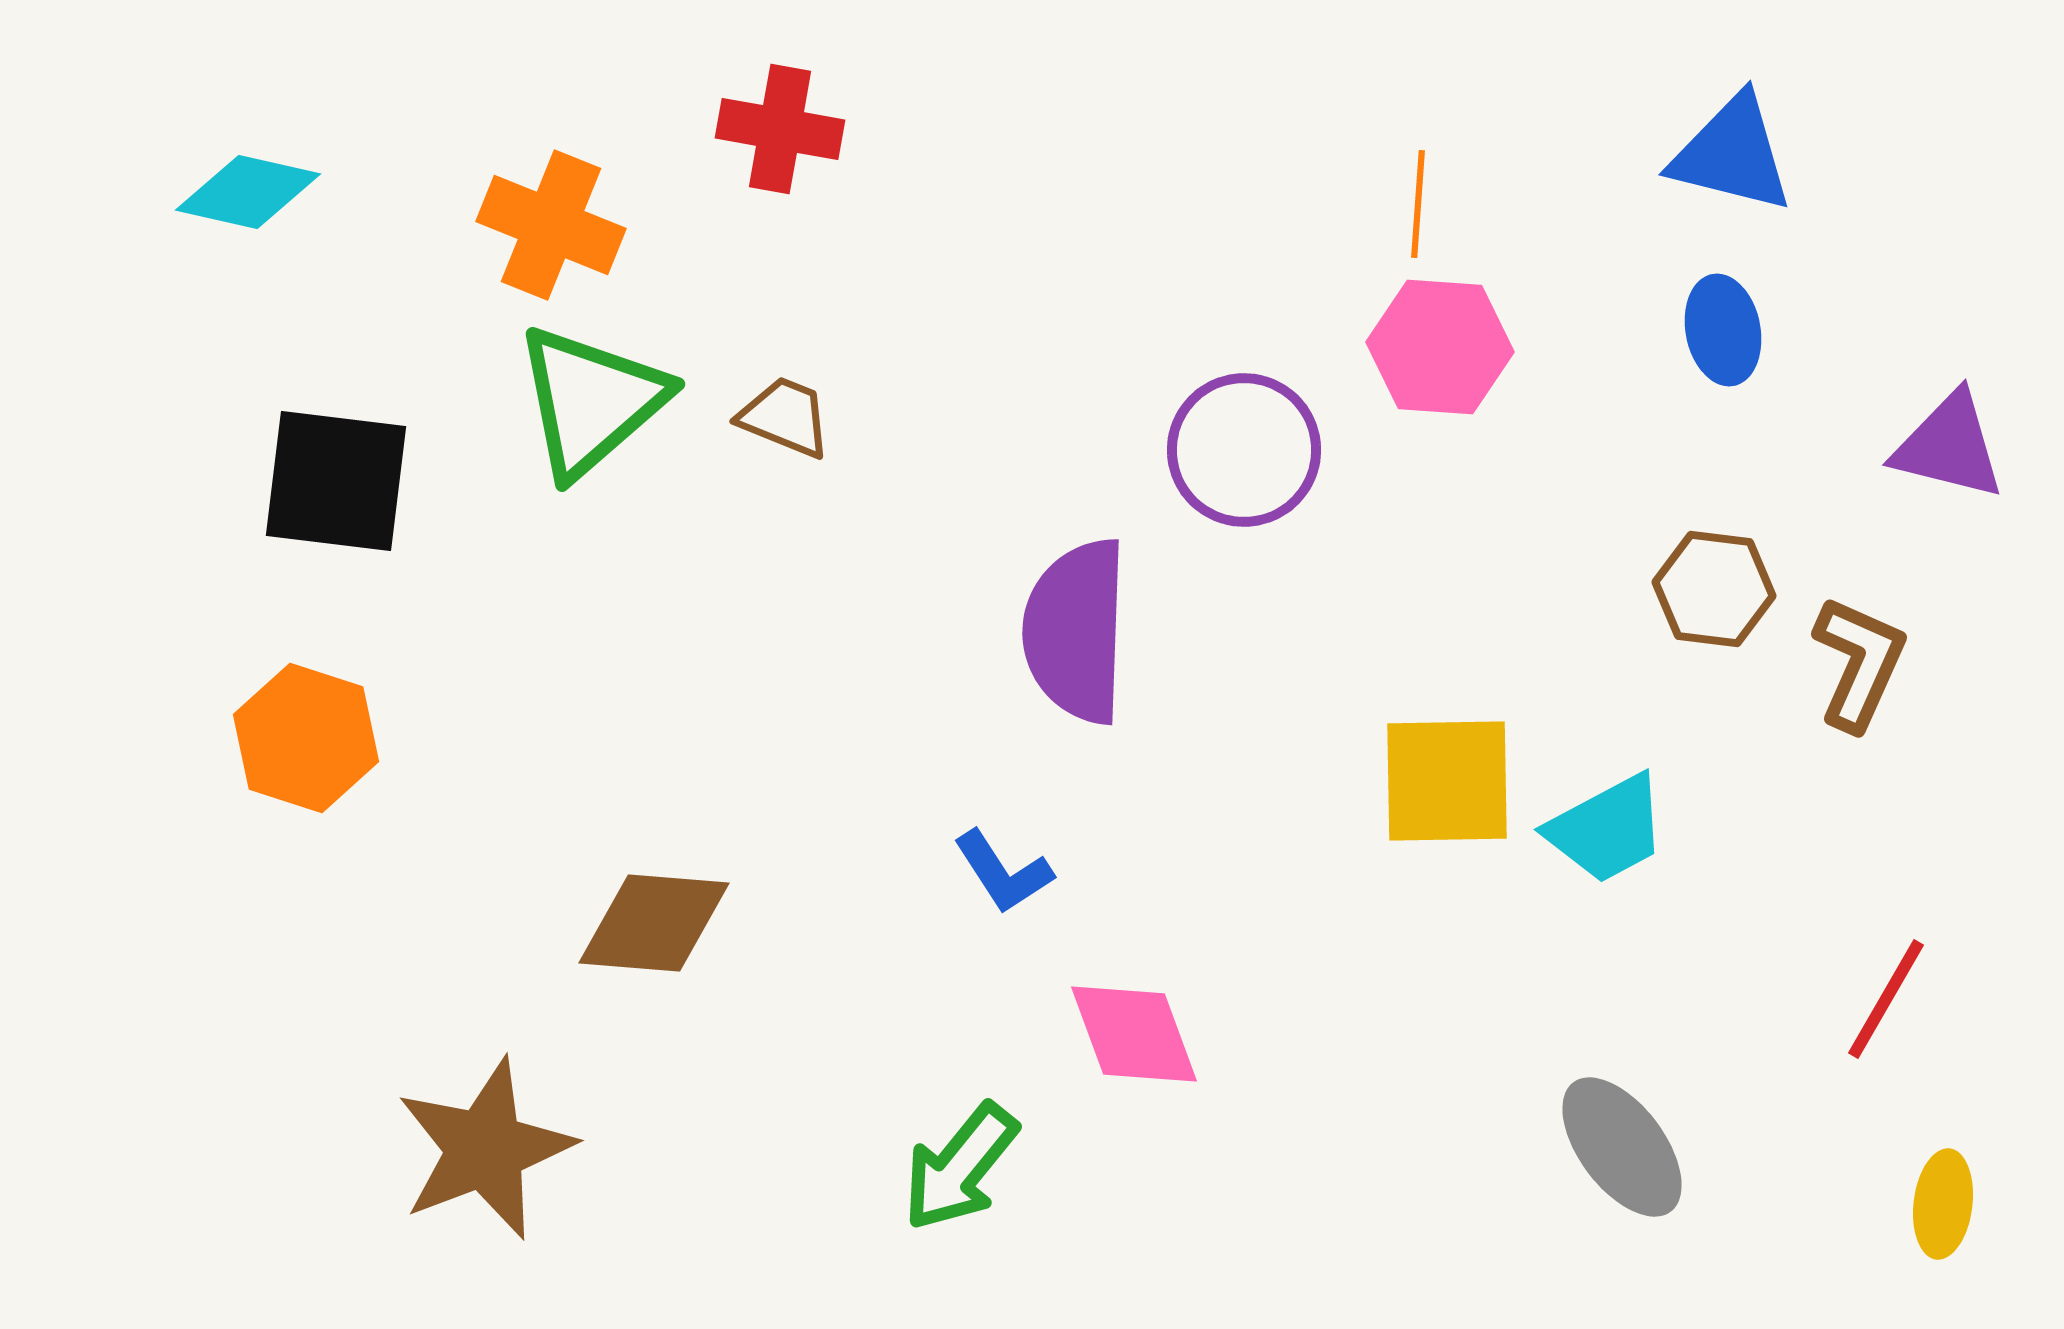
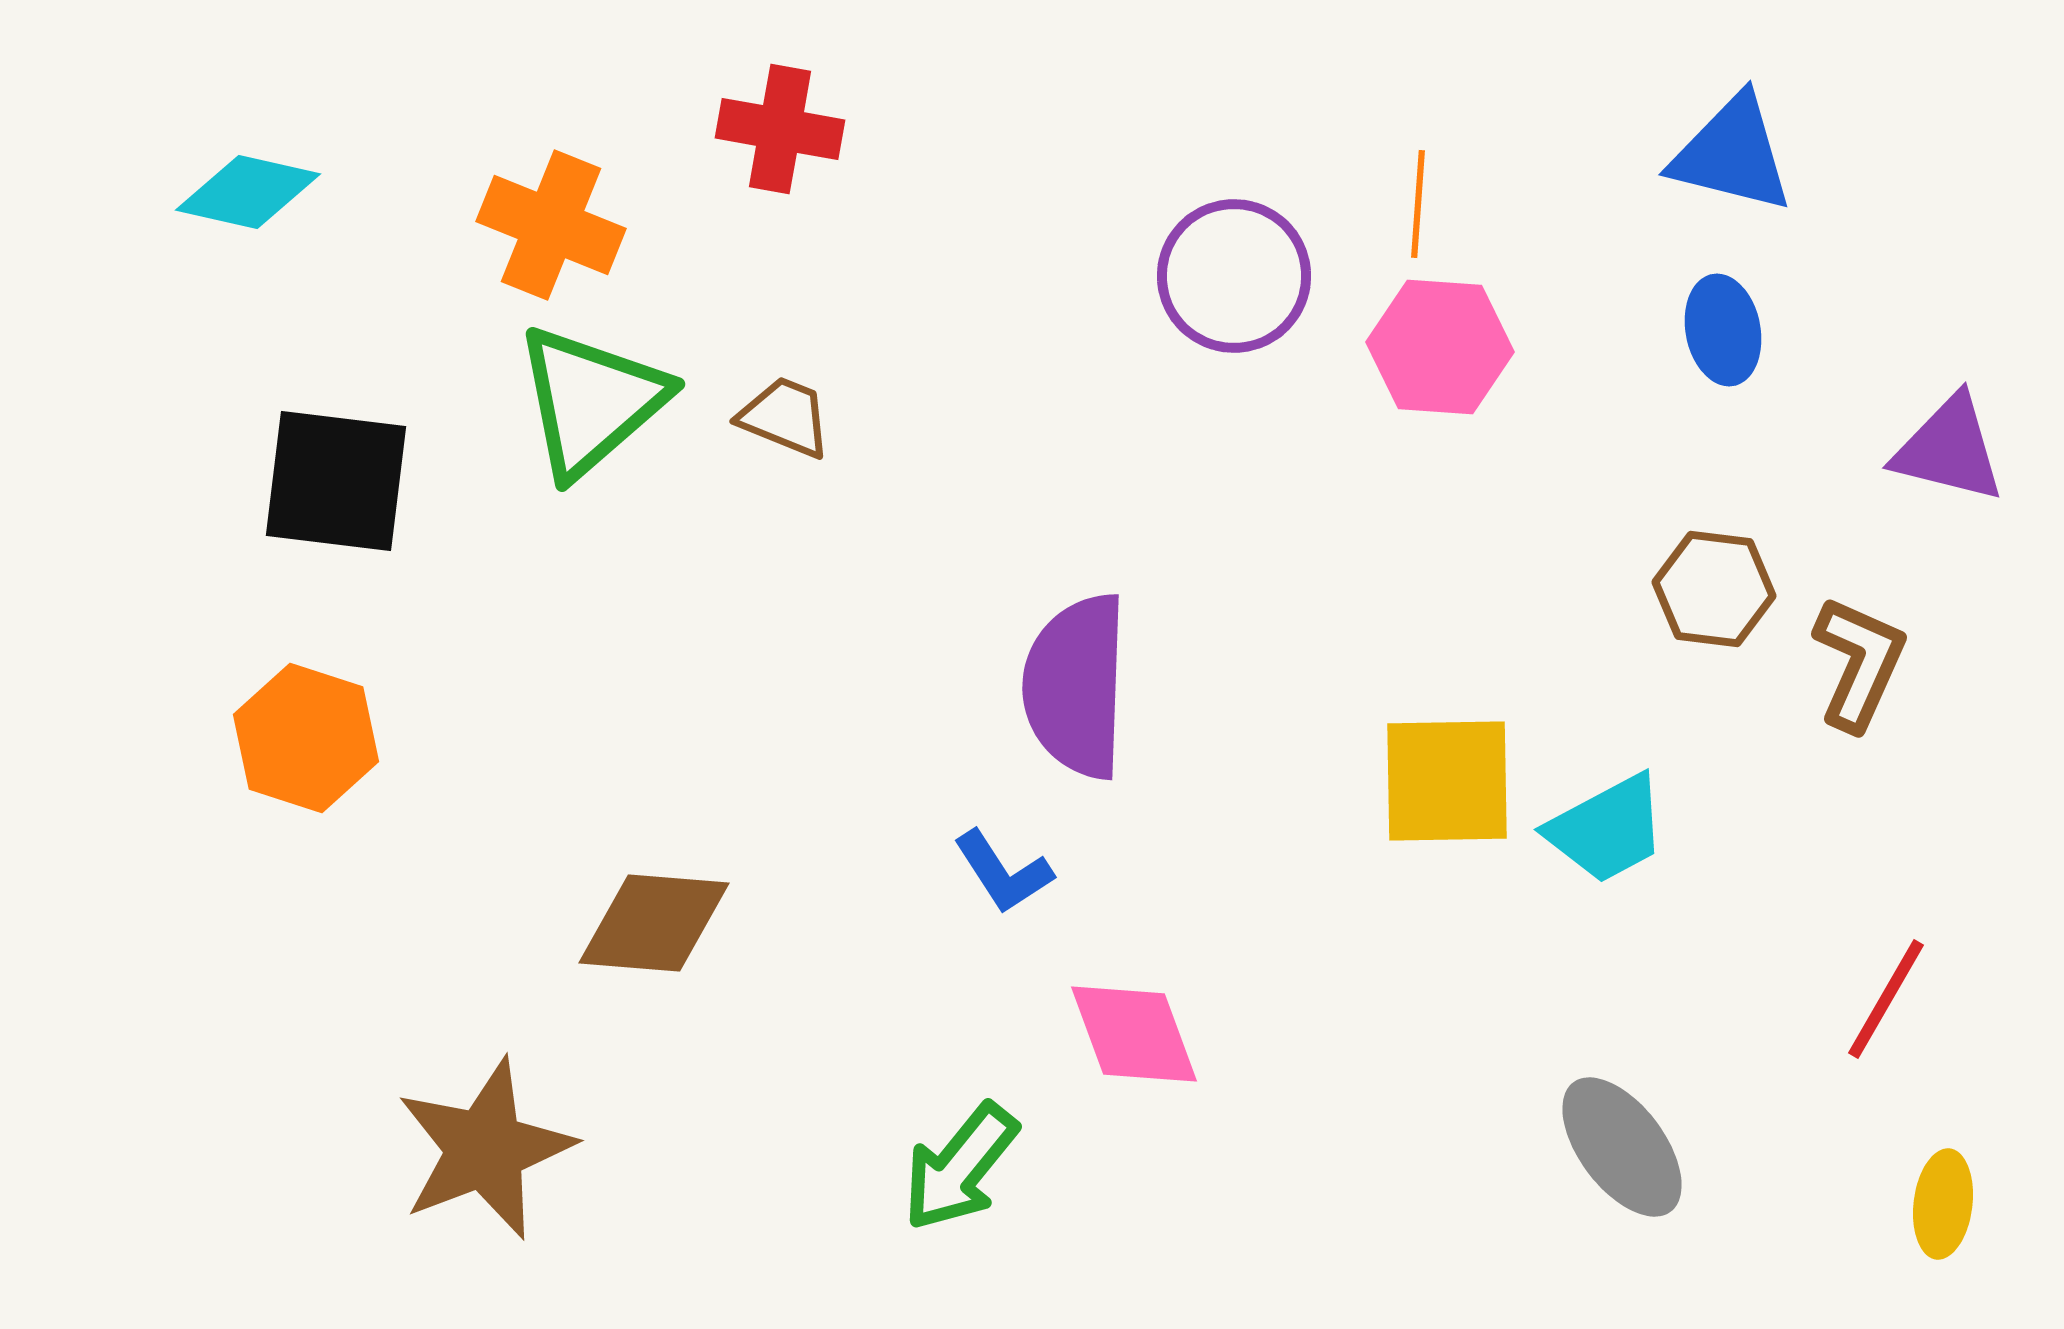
purple triangle: moved 3 px down
purple circle: moved 10 px left, 174 px up
purple semicircle: moved 55 px down
